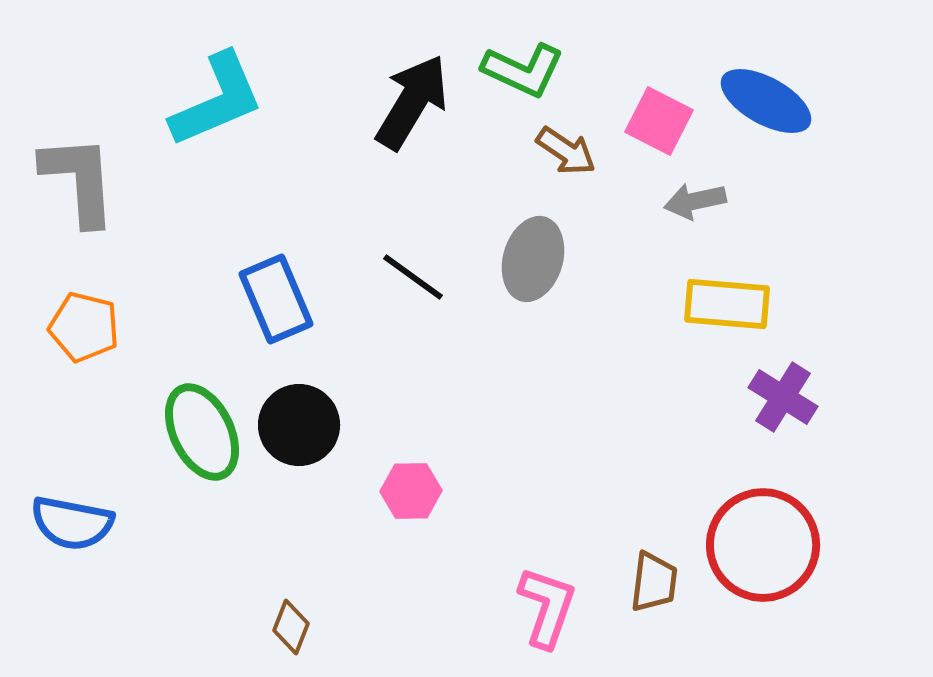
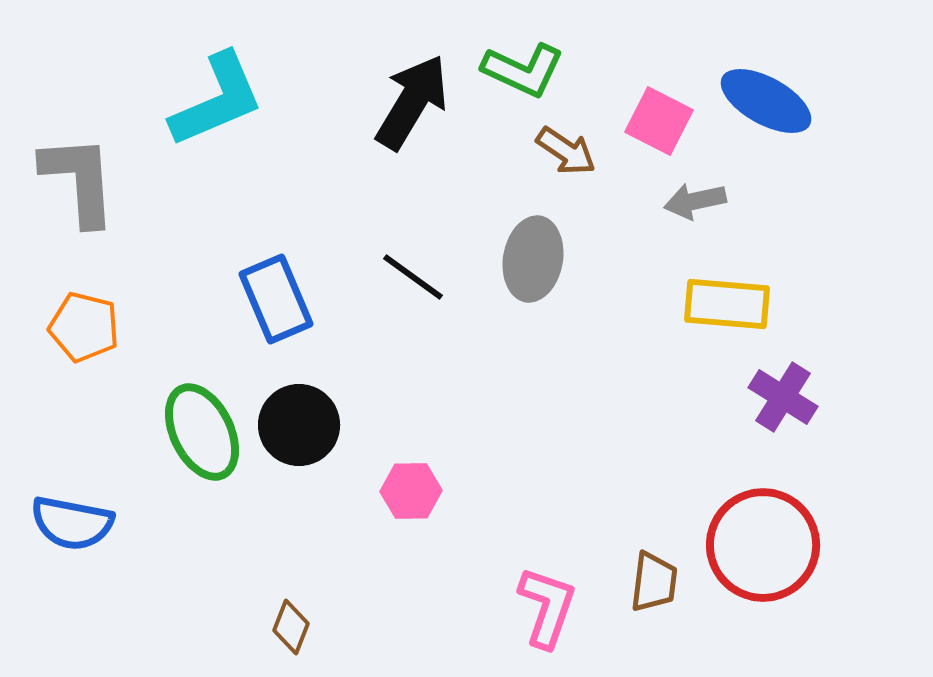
gray ellipse: rotated 6 degrees counterclockwise
